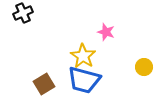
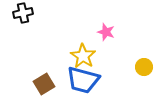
black cross: rotated 12 degrees clockwise
blue trapezoid: moved 1 px left
